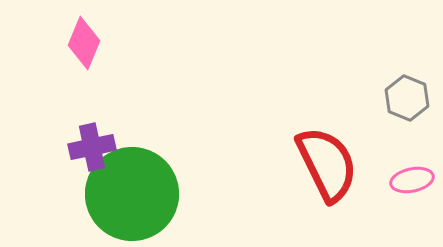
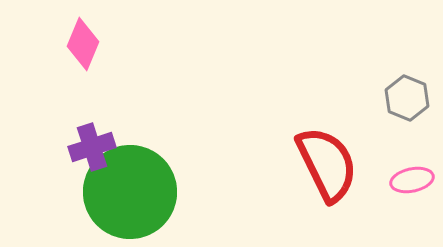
pink diamond: moved 1 px left, 1 px down
purple cross: rotated 6 degrees counterclockwise
green circle: moved 2 px left, 2 px up
